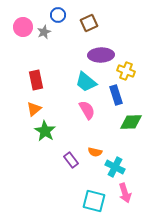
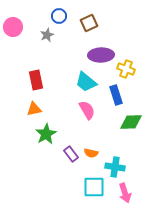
blue circle: moved 1 px right, 1 px down
pink circle: moved 10 px left
gray star: moved 3 px right, 3 px down
yellow cross: moved 2 px up
orange triangle: rotated 28 degrees clockwise
green star: moved 1 px right, 3 px down; rotated 10 degrees clockwise
orange semicircle: moved 4 px left, 1 px down
purple rectangle: moved 6 px up
cyan cross: rotated 18 degrees counterclockwise
cyan square: moved 14 px up; rotated 15 degrees counterclockwise
